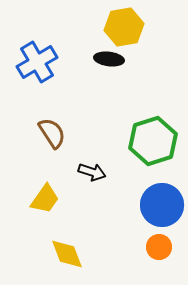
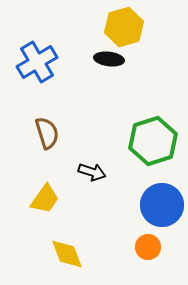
yellow hexagon: rotated 6 degrees counterclockwise
brown semicircle: moved 5 px left; rotated 16 degrees clockwise
orange circle: moved 11 px left
